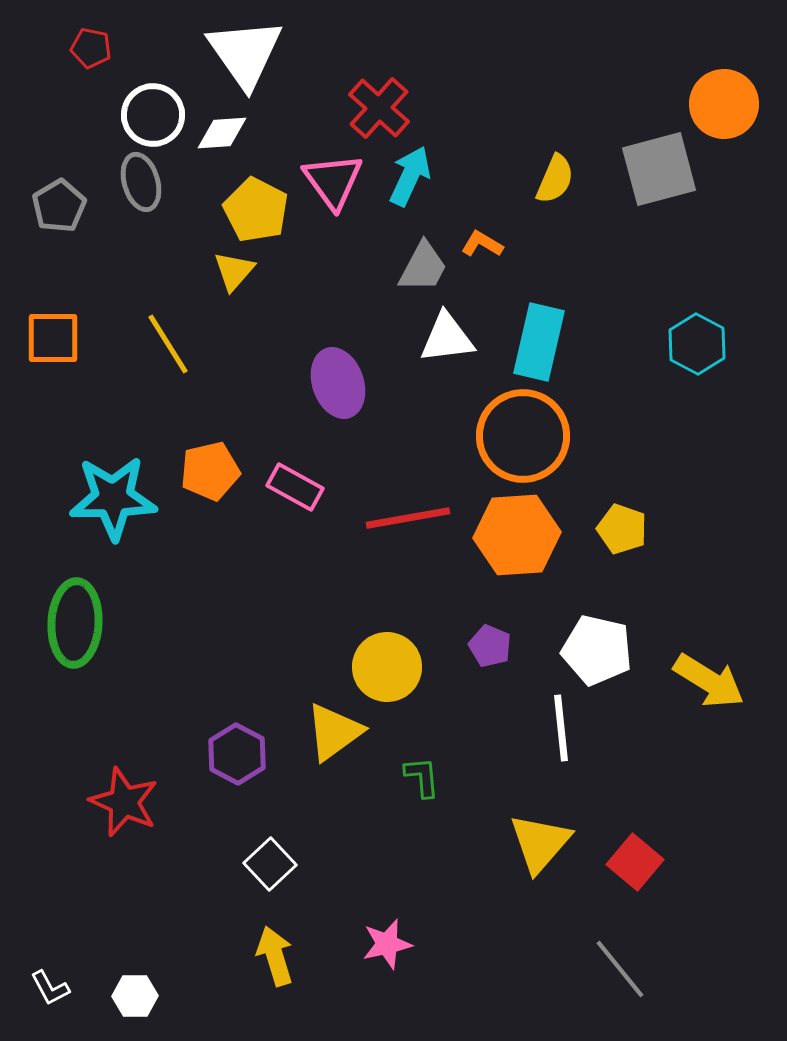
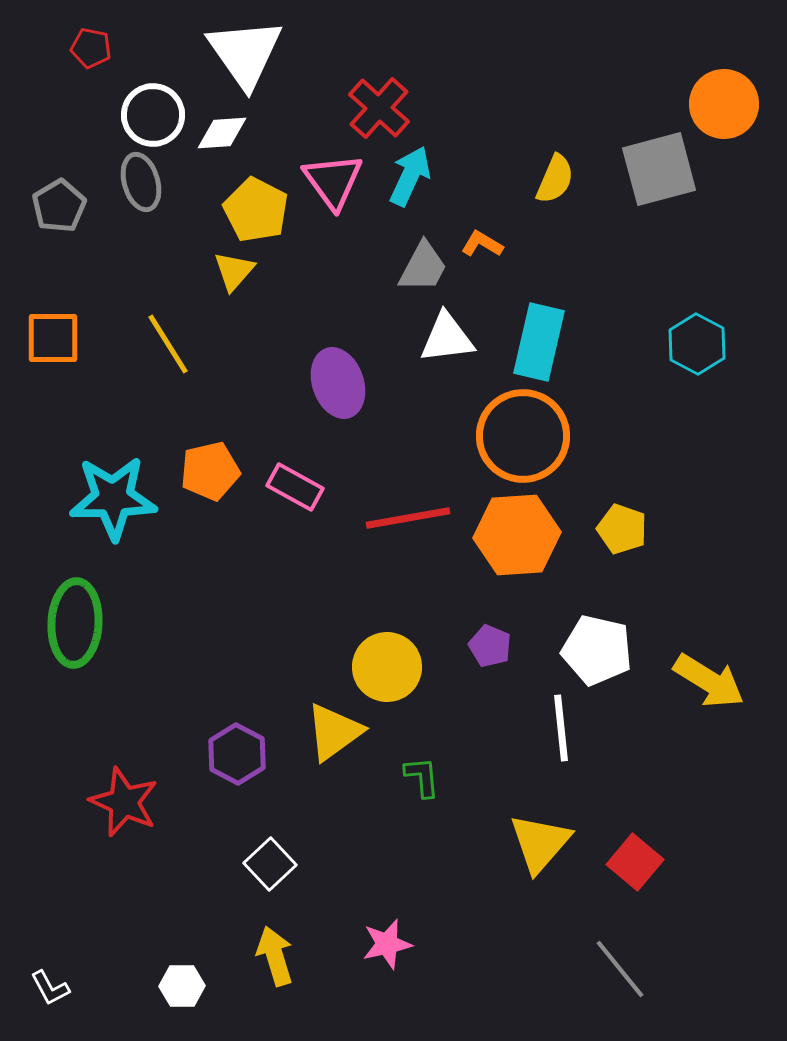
white hexagon at (135, 996): moved 47 px right, 10 px up
